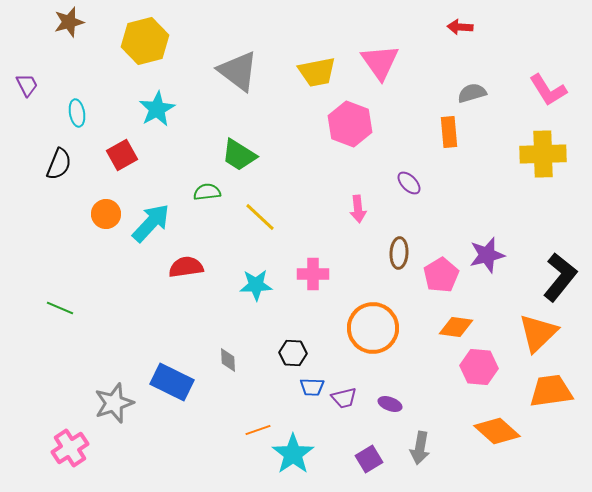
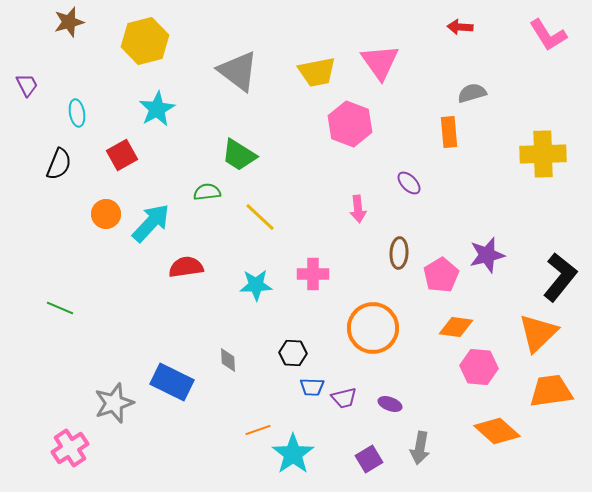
pink L-shape at (548, 90): moved 55 px up
